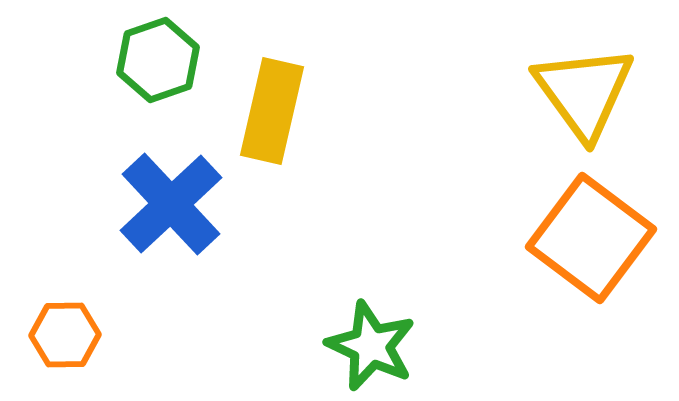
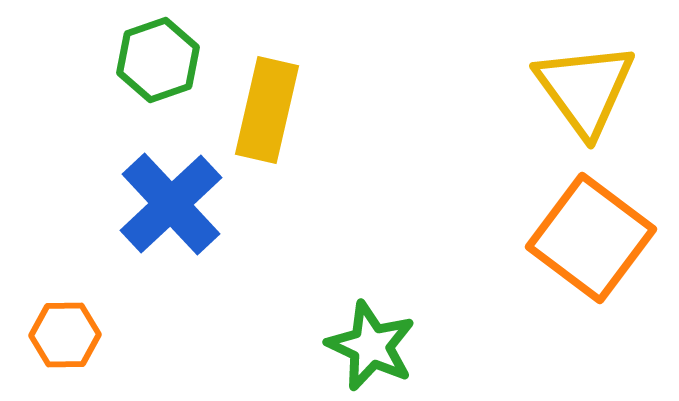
yellow triangle: moved 1 px right, 3 px up
yellow rectangle: moved 5 px left, 1 px up
